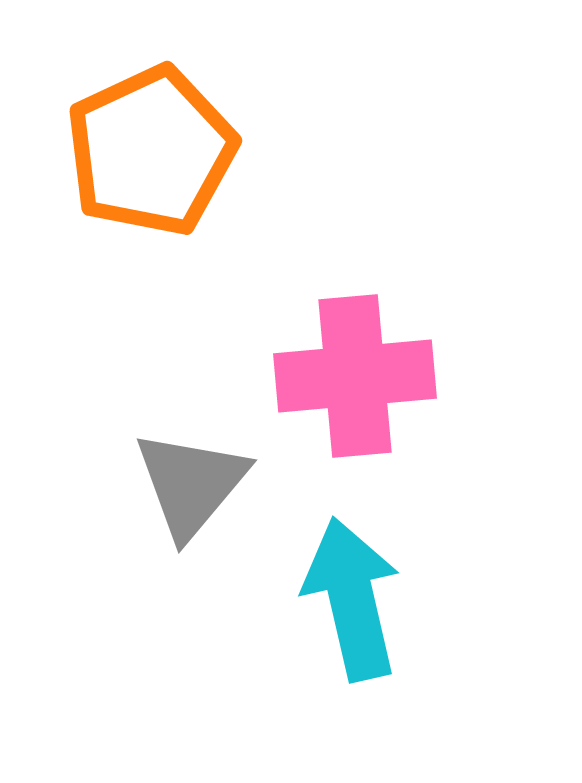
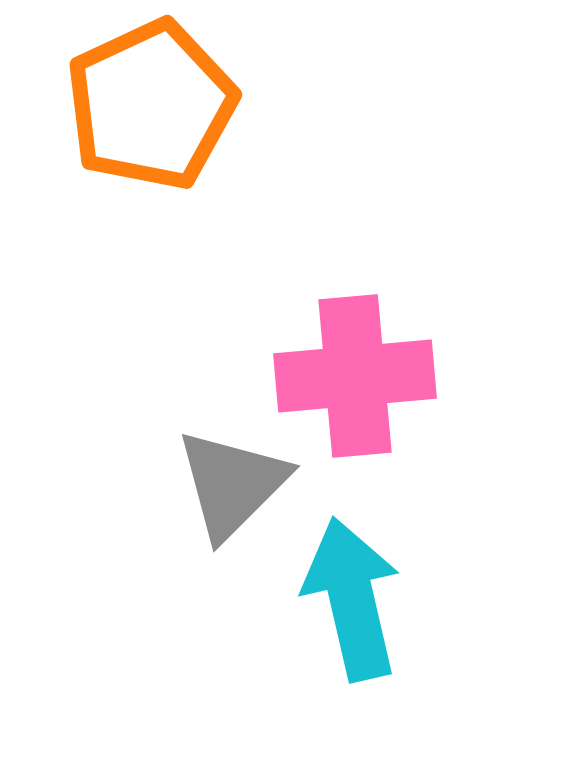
orange pentagon: moved 46 px up
gray triangle: moved 41 px right; rotated 5 degrees clockwise
